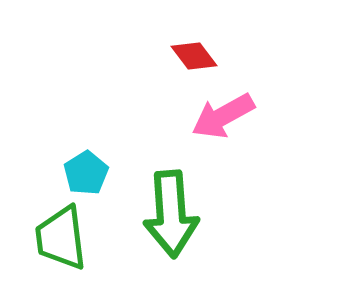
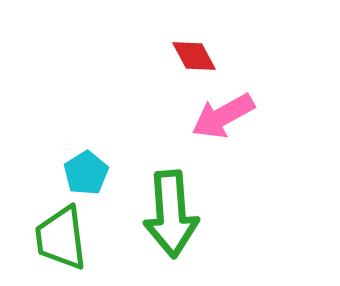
red diamond: rotated 9 degrees clockwise
